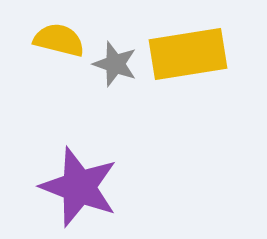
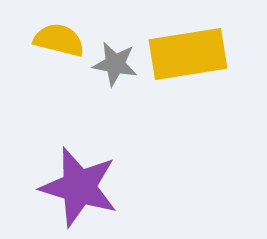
gray star: rotated 9 degrees counterclockwise
purple star: rotated 4 degrees counterclockwise
